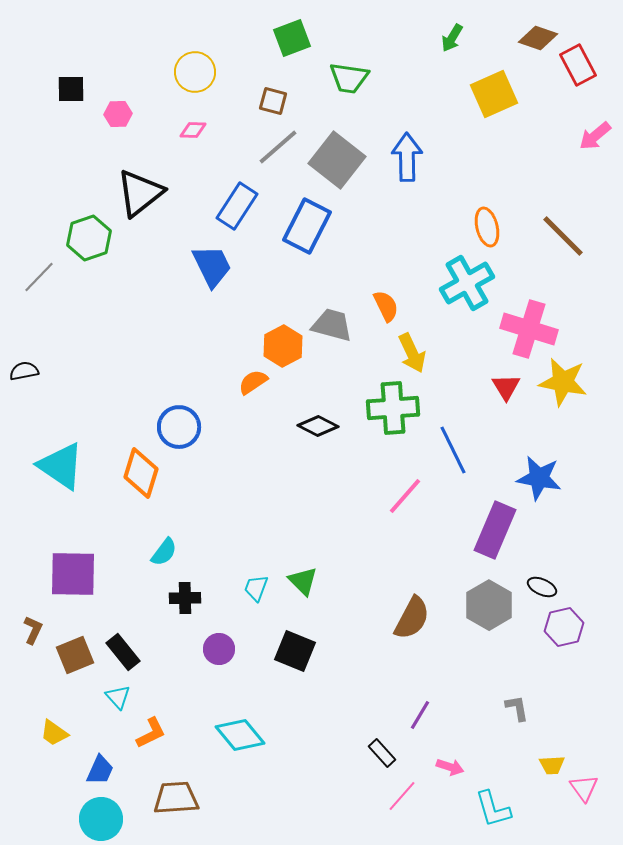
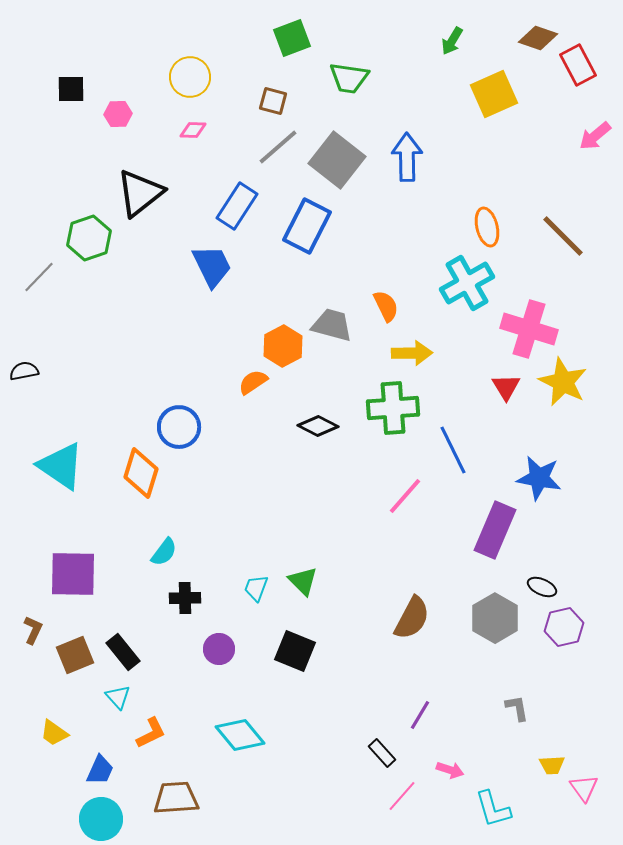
green arrow at (452, 38): moved 3 px down
yellow circle at (195, 72): moved 5 px left, 5 px down
yellow arrow at (412, 353): rotated 66 degrees counterclockwise
yellow star at (563, 382): rotated 15 degrees clockwise
gray hexagon at (489, 605): moved 6 px right, 13 px down
pink arrow at (450, 767): moved 3 px down
